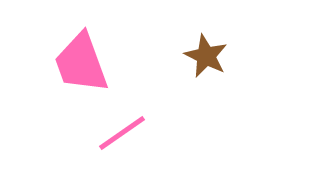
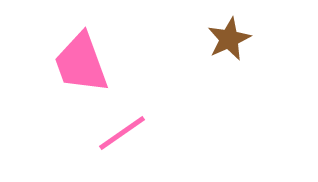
brown star: moved 23 px right, 17 px up; rotated 21 degrees clockwise
